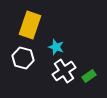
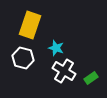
cyan star: moved 1 px down
white cross: rotated 25 degrees counterclockwise
green rectangle: moved 2 px right, 2 px down
